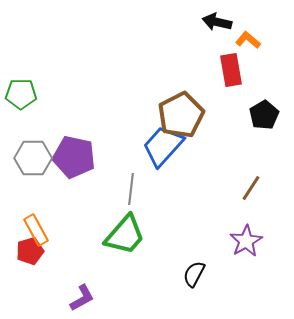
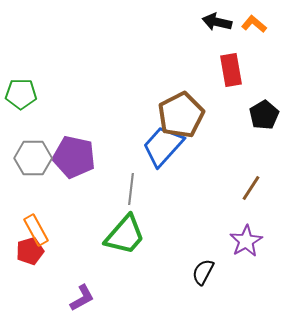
orange L-shape: moved 6 px right, 16 px up
black semicircle: moved 9 px right, 2 px up
